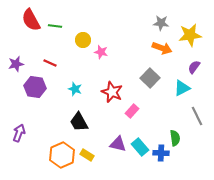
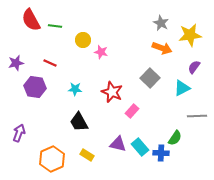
gray star: rotated 21 degrees clockwise
purple star: moved 1 px up
cyan star: rotated 16 degrees counterclockwise
gray line: rotated 66 degrees counterclockwise
green semicircle: rotated 42 degrees clockwise
orange hexagon: moved 10 px left, 4 px down
